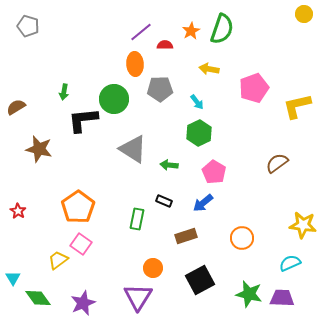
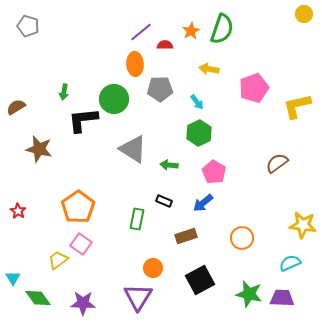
purple star at (83, 303): rotated 25 degrees clockwise
